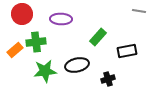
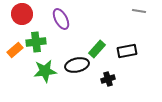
purple ellipse: rotated 60 degrees clockwise
green rectangle: moved 1 px left, 12 px down
